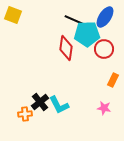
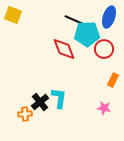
blue ellipse: moved 4 px right; rotated 15 degrees counterclockwise
red diamond: moved 2 px left, 1 px down; rotated 30 degrees counterclockwise
cyan L-shape: moved 7 px up; rotated 145 degrees counterclockwise
